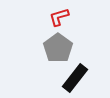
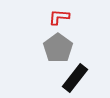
red L-shape: rotated 20 degrees clockwise
